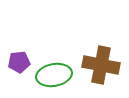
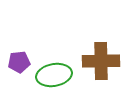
brown cross: moved 4 px up; rotated 12 degrees counterclockwise
